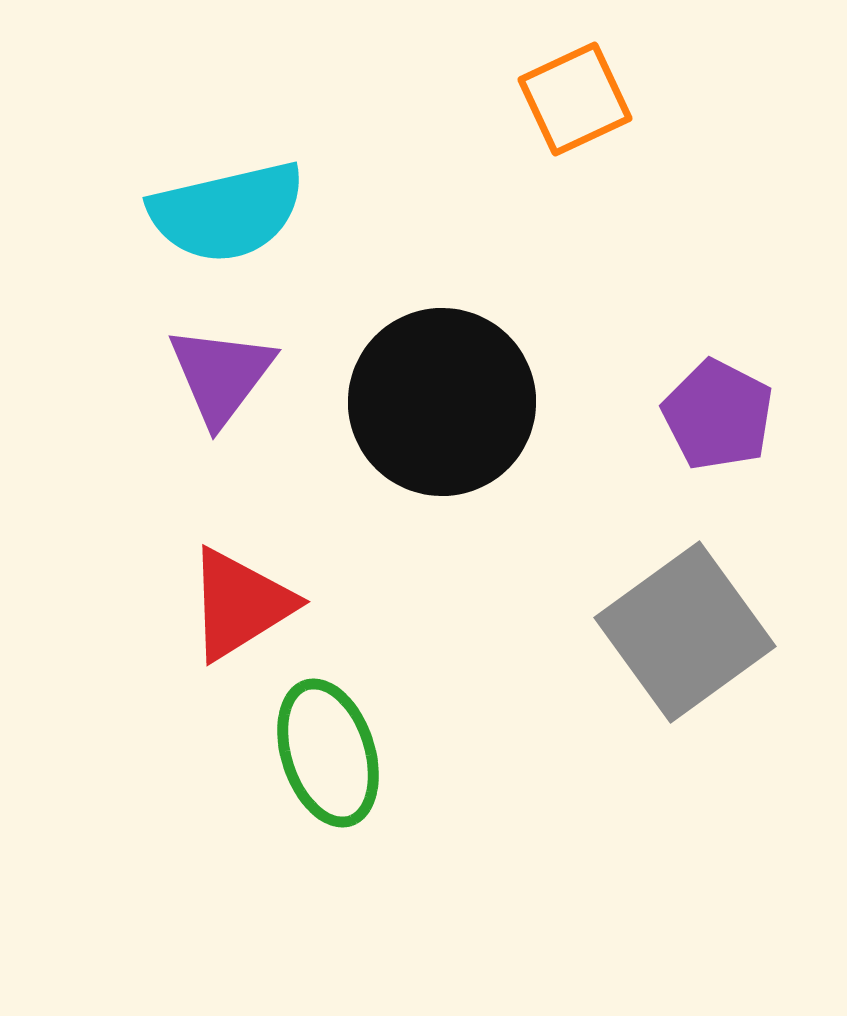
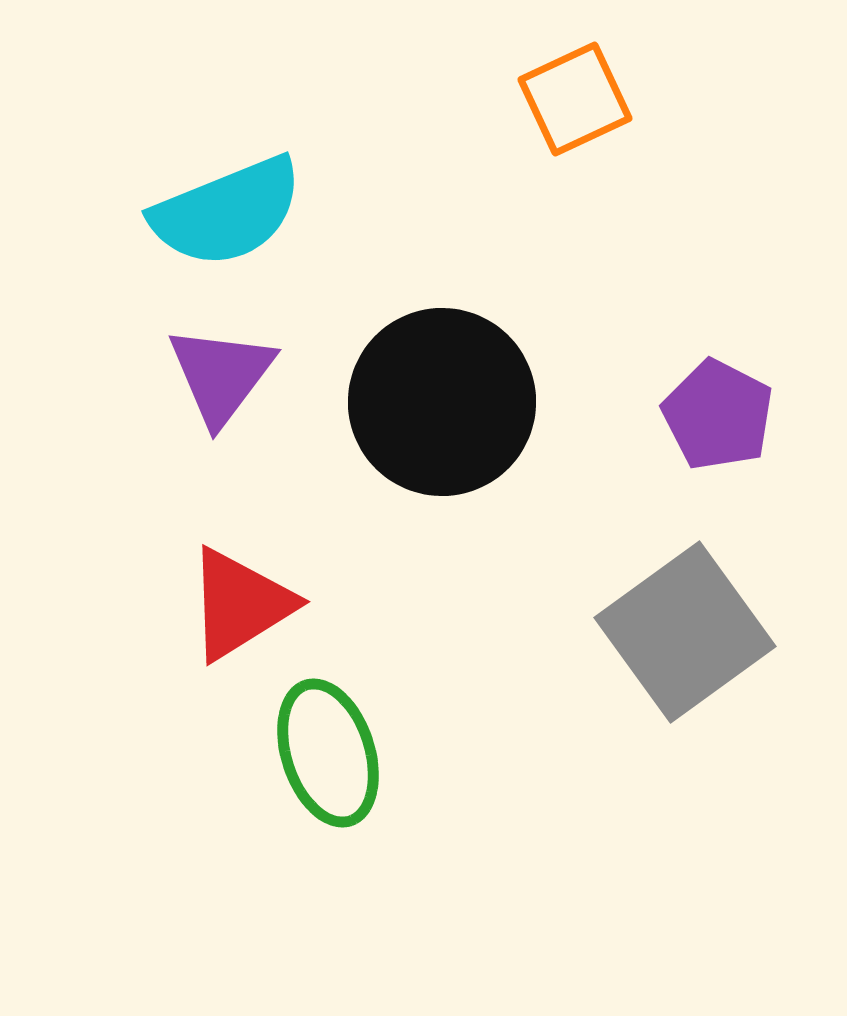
cyan semicircle: rotated 9 degrees counterclockwise
